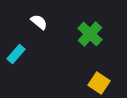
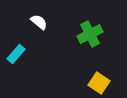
green cross: rotated 20 degrees clockwise
